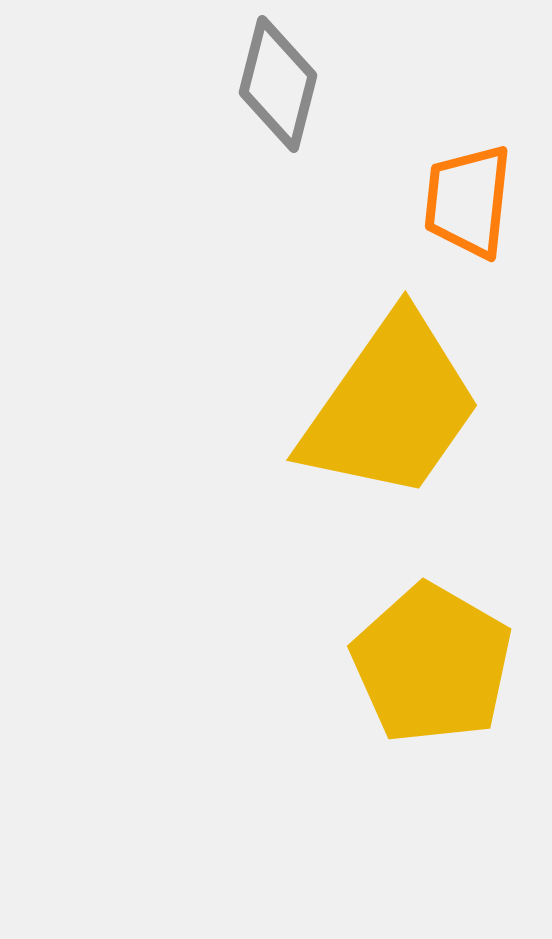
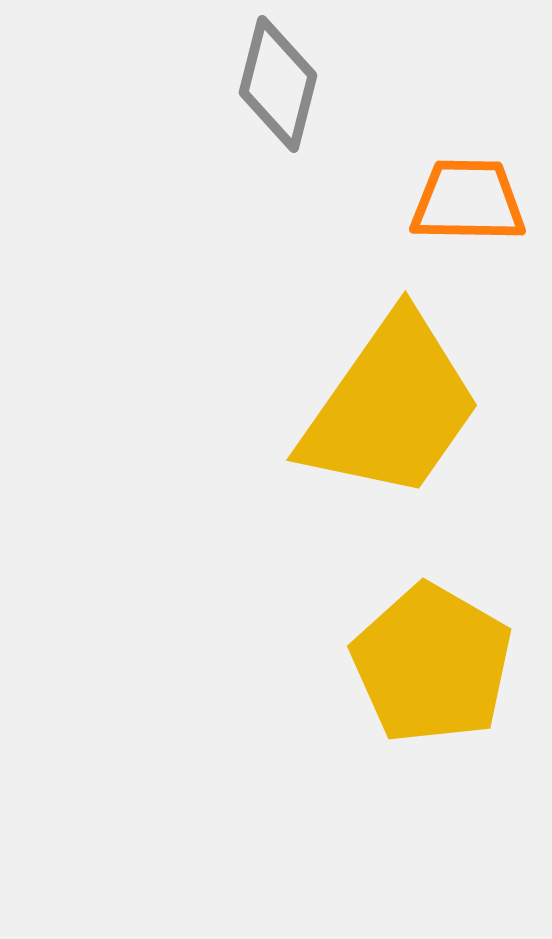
orange trapezoid: rotated 85 degrees clockwise
